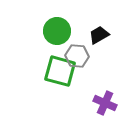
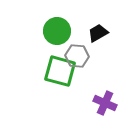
black trapezoid: moved 1 px left, 2 px up
